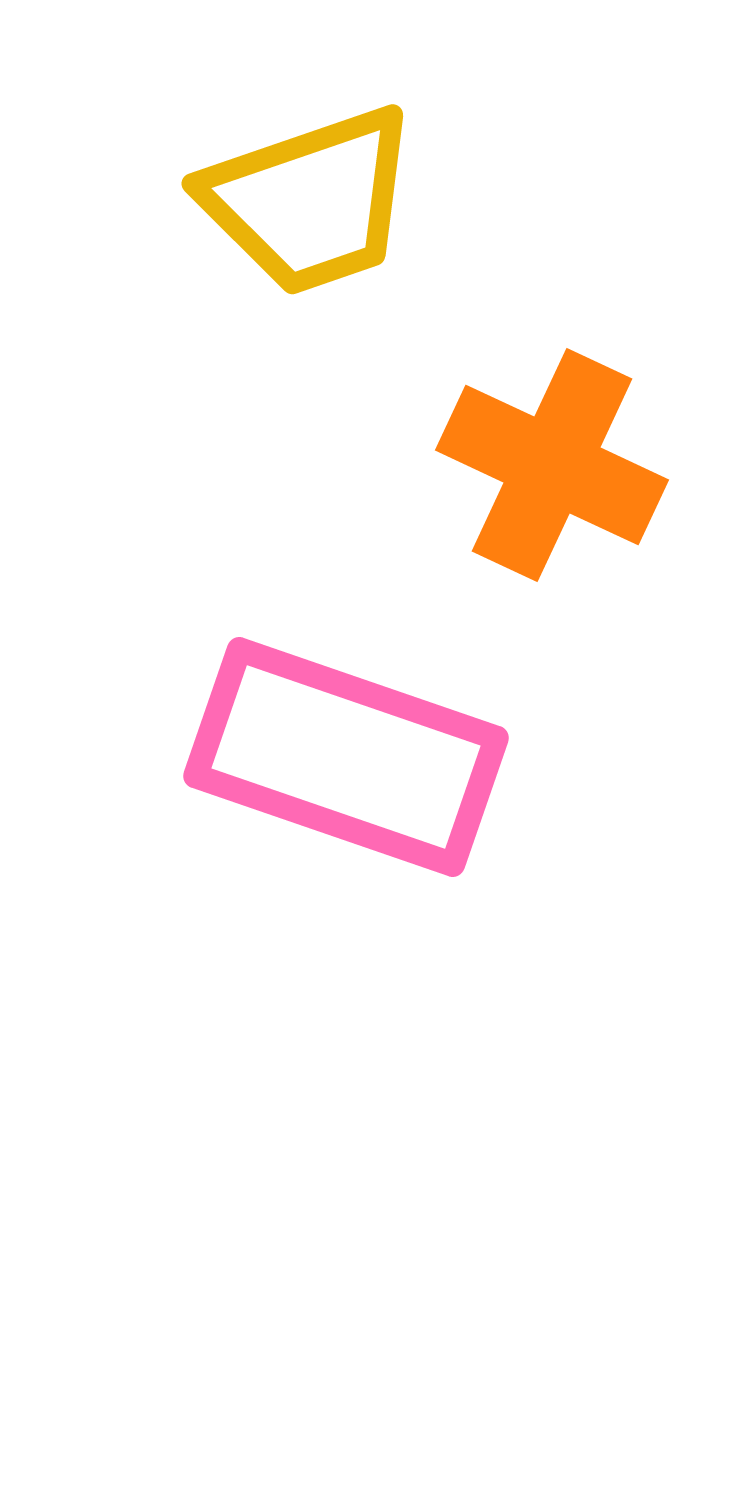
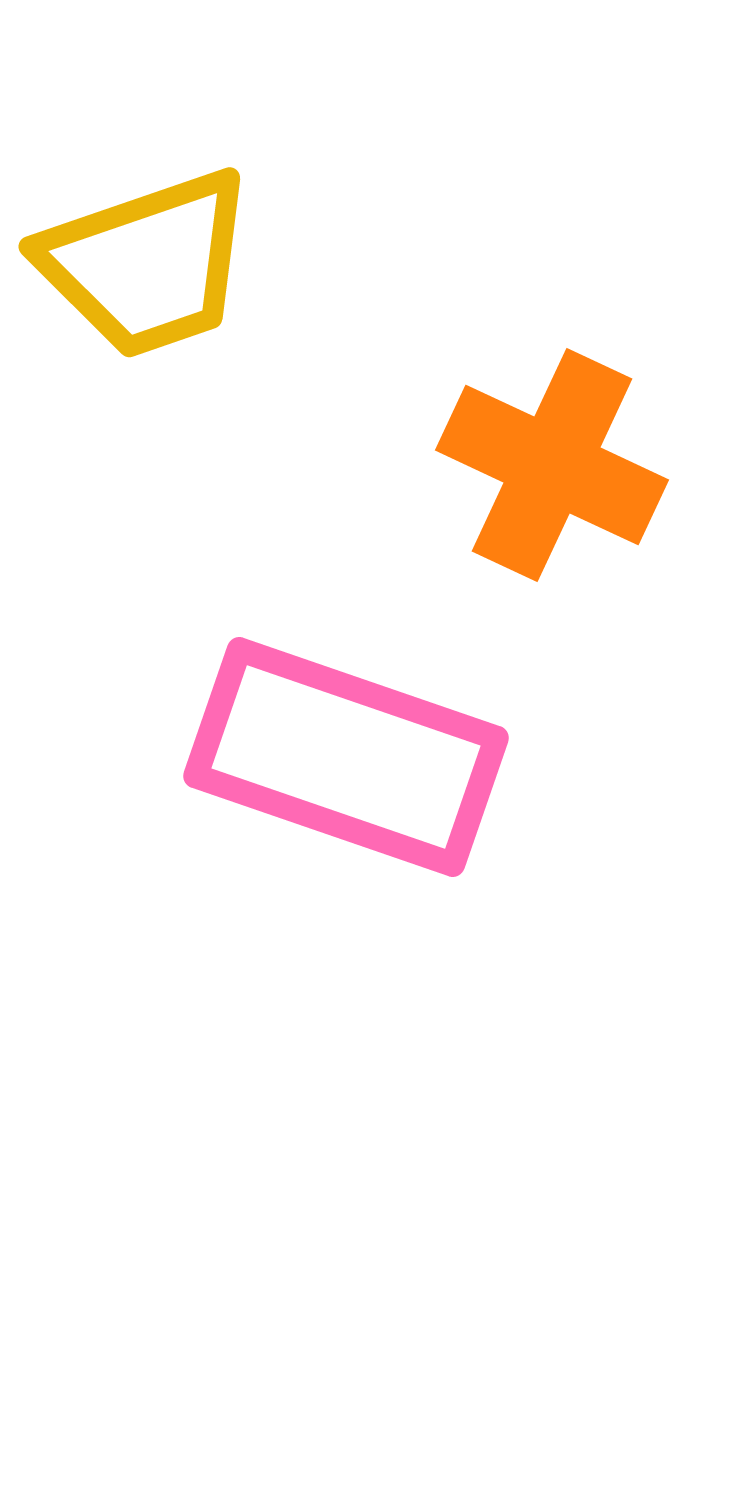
yellow trapezoid: moved 163 px left, 63 px down
